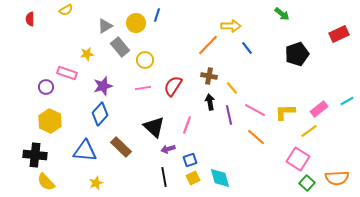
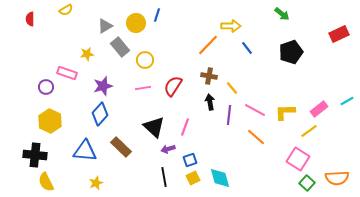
black pentagon at (297, 54): moved 6 px left, 2 px up
purple line at (229, 115): rotated 18 degrees clockwise
pink line at (187, 125): moved 2 px left, 2 px down
yellow semicircle at (46, 182): rotated 18 degrees clockwise
